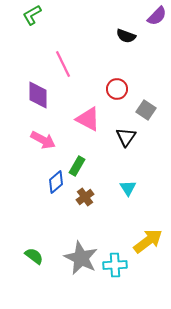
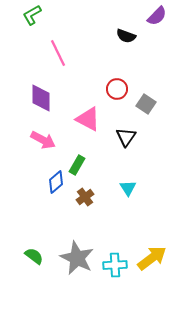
pink line: moved 5 px left, 11 px up
purple diamond: moved 3 px right, 3 px down
gray square: moved 6 px up
green rectangle: moved 1 px up
yellow arrow: moved 4 px right, 17 px down
gray star: moved 4 px left
